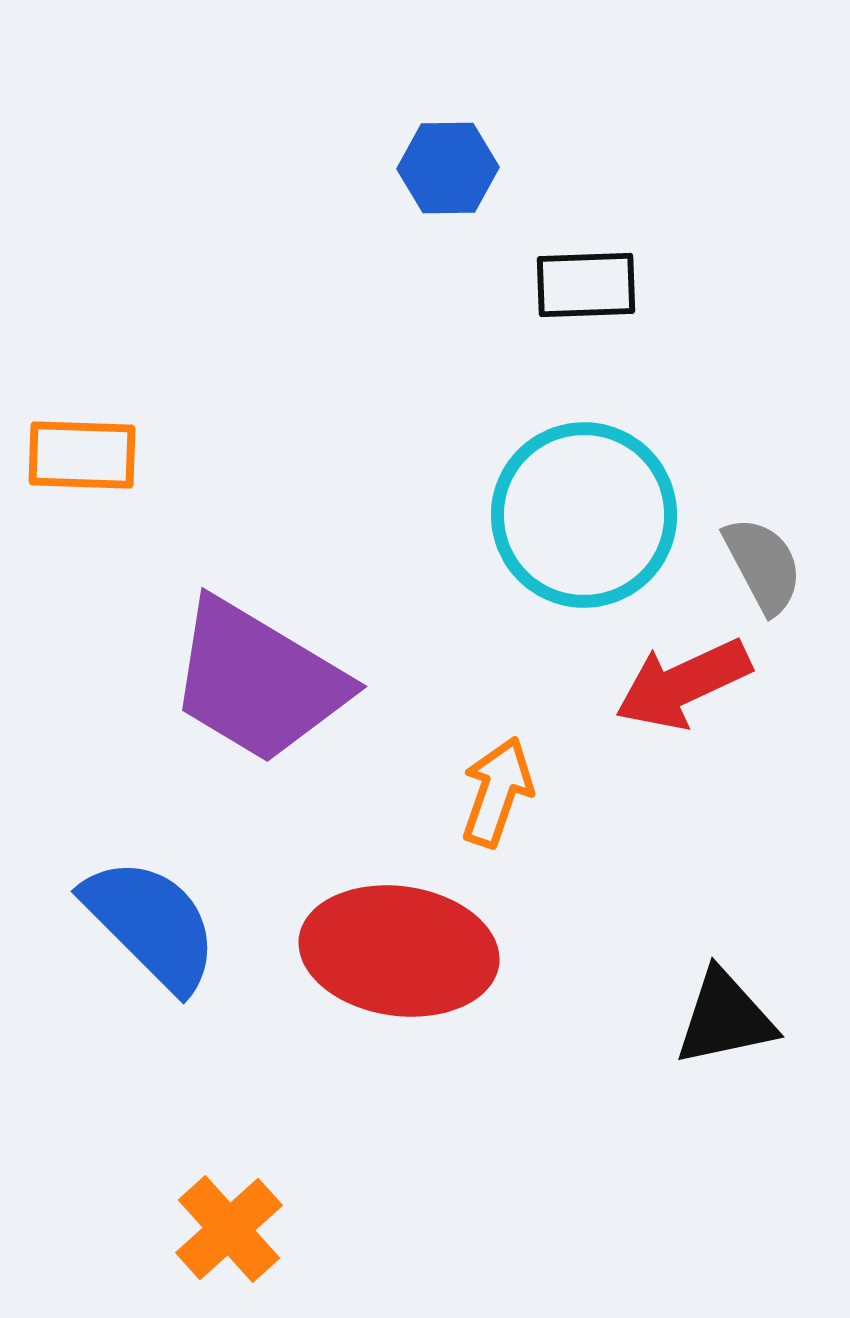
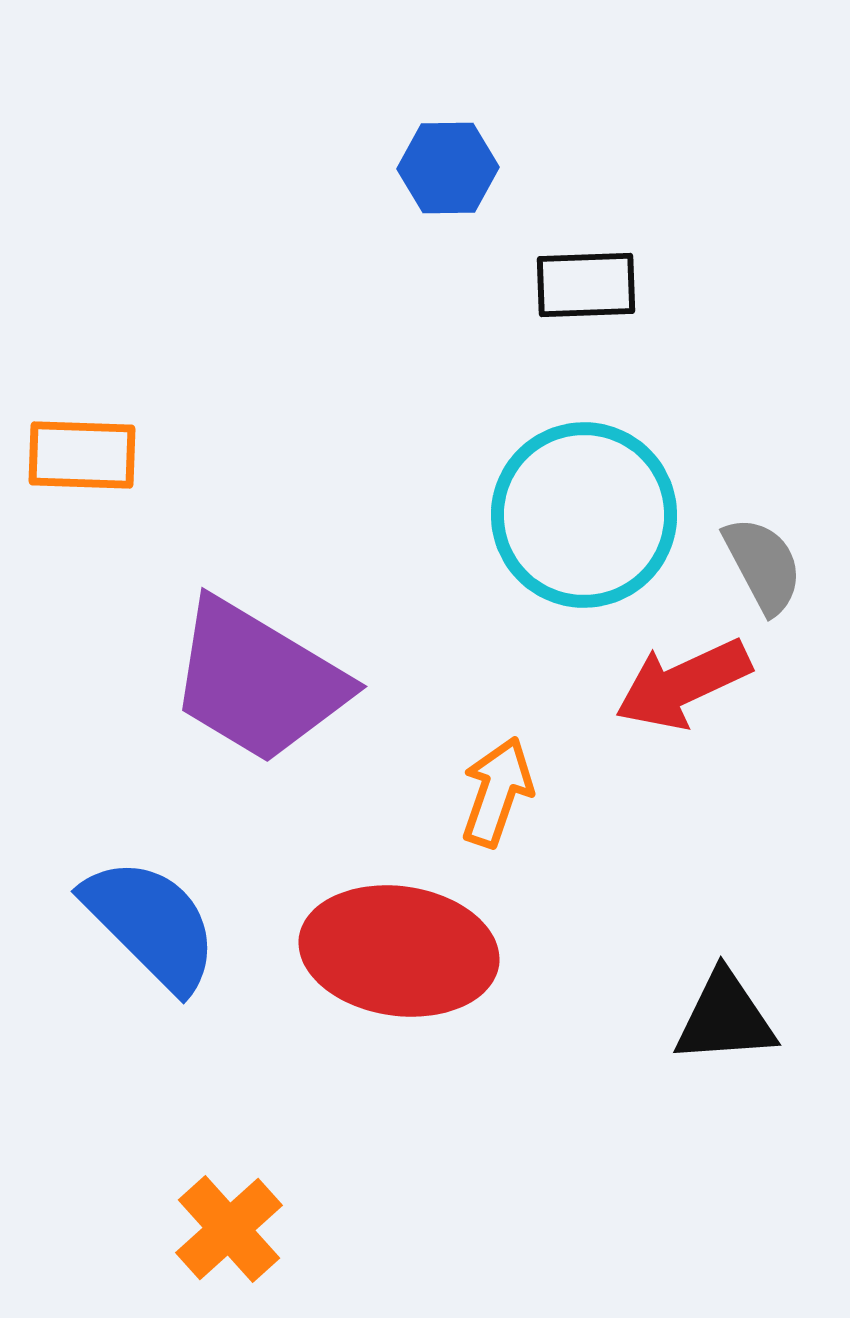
black triangle: rotated 8 degrees clockwise
